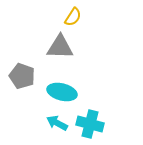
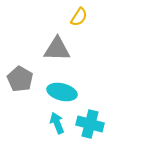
yellow semicircle: moved 6 px right
gray triangle: moved 3 px left, 2 px down
gray pentagon: moved 2 px left, 3 px down; rotated 10 degrees clockwise
cyan arrow: rotated 40 degrees clockwise
